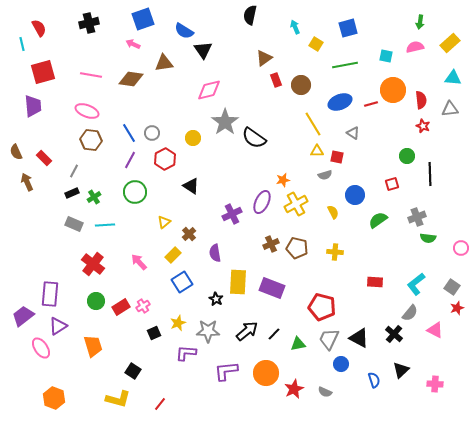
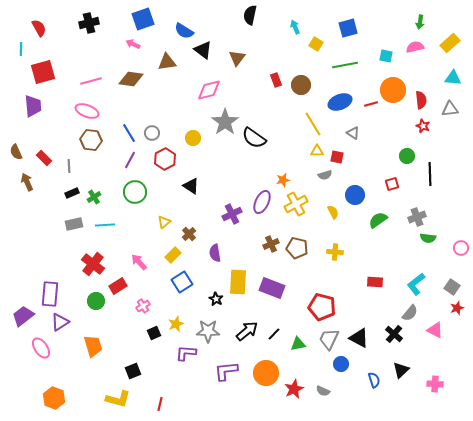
cyan line at (22, 44): moved 1 px left, 5 px down; rotated 16 degrees clockwise
black triangle at (203, 50): rotated 18 degrees counterclockwise
brown triangle at (264, 58): moved 27 px left; rotated 18 degrees counterclockwise
brown triangle at (164, 63): moved 3 px right, 1 px up
pink line at (91, 75): moved 6 px down; rotated 25 degrees counterclockwise
gray line at (74, 171): moved 5 px left, 5 px up; rotated 32 degrees counterclockwise
gray rectangle at (74, 224): rotated 36 degrees counterclockwise
red rectangle at (121, 307): moved 3 px left, 21 px up
yellow star at (178, 323): moved 2 px left, 1 px down
purple triangle at (58, 326): moved 2 px right, 4 px up
black square at (133, 371): rotated 35 degrees clockwise
gray semicircle at (325, 392): moved 2 px left, 1 px up
red line at (160, 404): rotated 24 degrees counterclockwise
